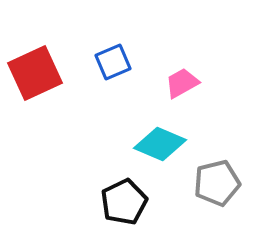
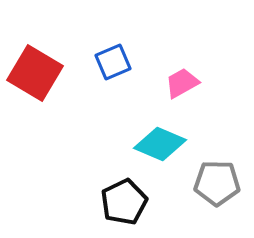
red square: rotated 34 degrees counterclockwise
gray pentagon: rotated 15 degrees clockwise
